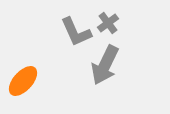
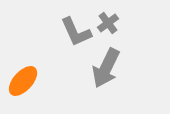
gray arrow: moved 1 px right, 3 px down
